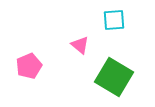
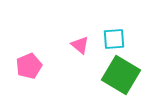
cyan square: moved 19 px down
green square: moved 7 px right, 2 px up
